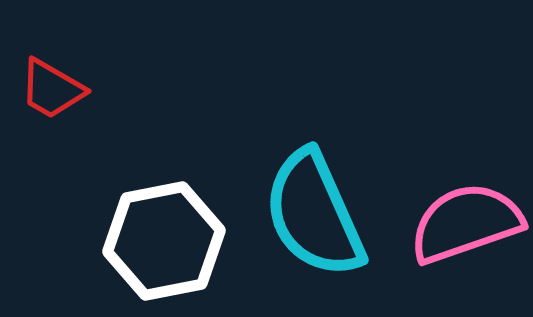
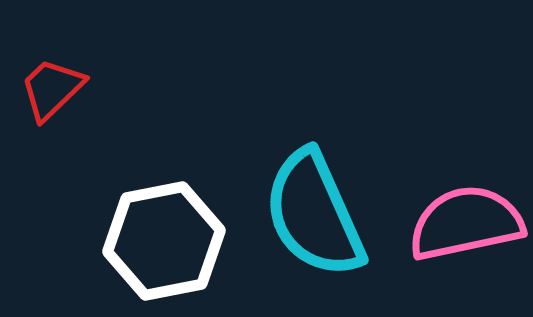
red trapezoid: rotated 106 degrees clockwise
pink semicircle: rotated 7 degrees clockwise
